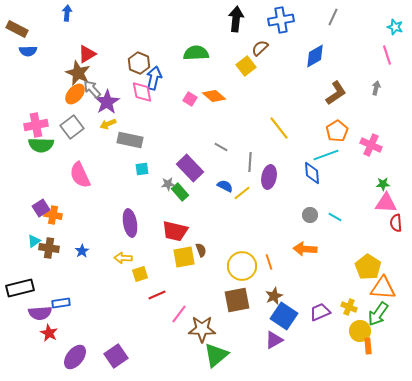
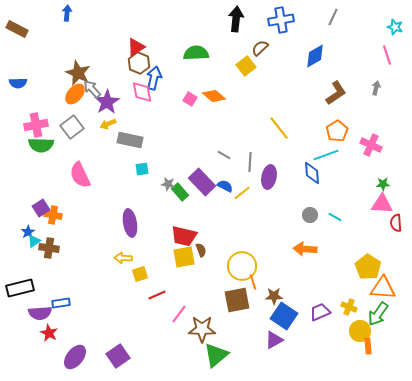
blue semicircle at (28, 51): moved 10 px left, 32 px down
red triangle at (87, 54): moved 49 px right, 7 px up
gray line at (221, 147): moved 3 px right, 8 px down
purple rectangle at (190, 168): moved 12 px right, 14 px down
gray star at (168, 184): rotated 16 degrees clockwise
pink triangle at (386, 203): moved 4 px left, 1 px down
red trapezoid at (175, 231): moved 9 px right, 5 px down
blue star at (82, 251): moved 54 px left, 19 px up
orange line at (269, 262): moved 16 px left, 20 px down
brown star at (274, 296): rotated 24 degrees clockwise
purple square at (116, 356): moved 2 px right
